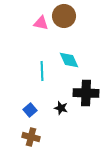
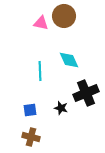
cyan line: moved 2 px left
black cross: rotated 25 degrees counterclockwise
blue square: rotated 32 degrees clockwise
